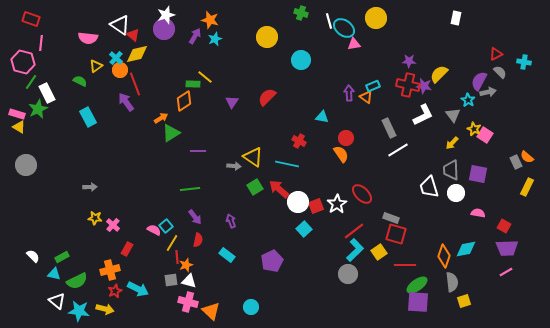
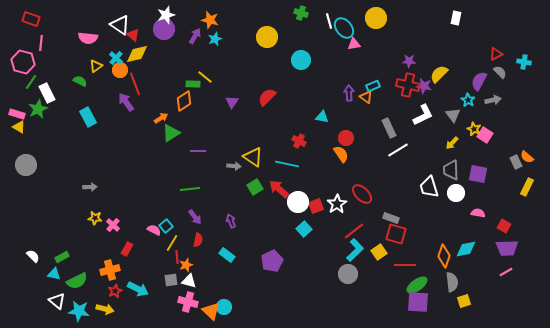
cyan ellipse at (344, 28): rotated 15 degrees clockwise
gray arrow at (488, 92): moved 5 px right, 8 px down
cyan circle at (251, 307): moved 27 px left
